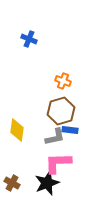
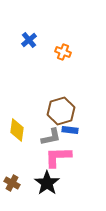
blue cross: moved 1 px down; rotated 28 degrees clockwise
orange cross: moved 29 px up
gray L-shape: moved 4 px left
pink L-shape: moved 6 px up
black star: rotated 15 degrees counterclockwise
